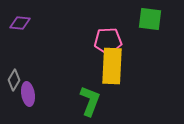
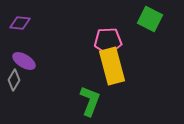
green square: rotated 20 degrees clockwise
yellow rectangle: rotated 18 degrees counterclockwise
purple ellipse: moved 4 px left, 33 px up; rotated 50 degrees counterclockwise
